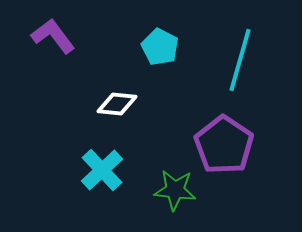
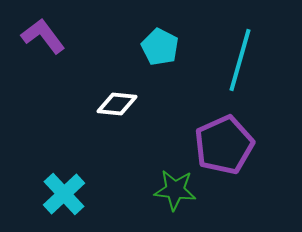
purple L-shape: moved 10 px left
purple pentagon: rotated 14 degrees clockwise
cyan cross: moved 38 px left, 24 px down
